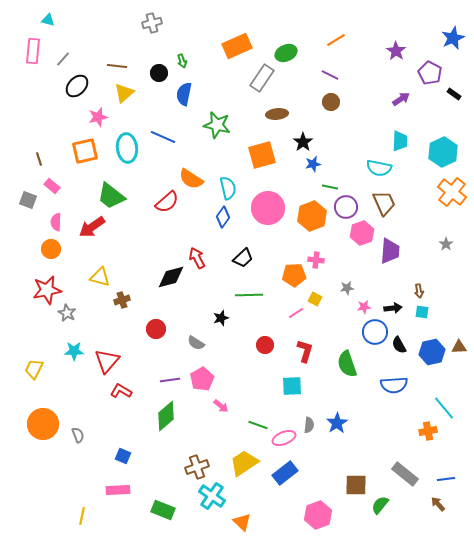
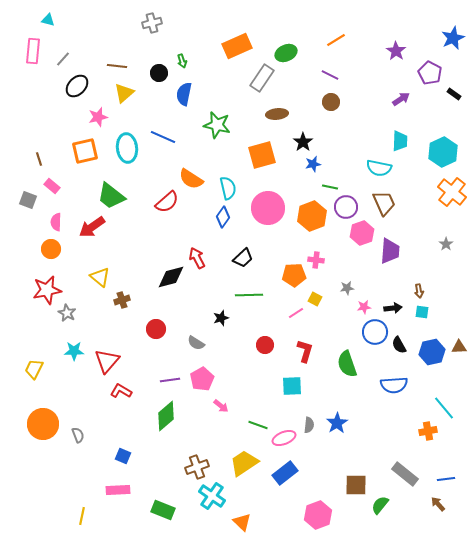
yellow triangle at (100, 277): rotated 25 degrees clockwise
